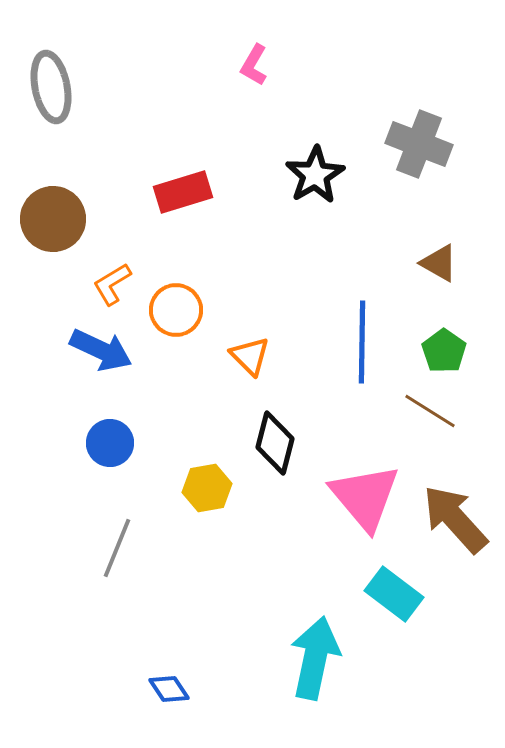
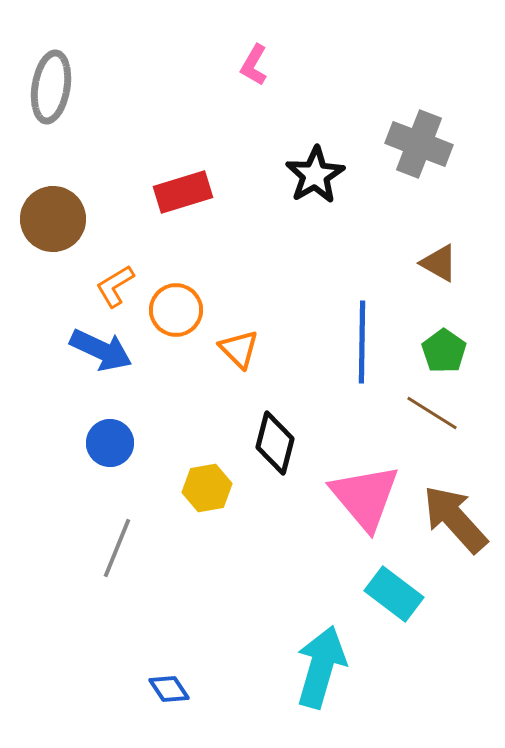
gray ellipse: rotated 20 degrees clockwise
orange L-shape: moved 3 px right, 2 px down
orange triangle: moved 11 px left, 7 px up
brown line: moved 2 px right, 2 px down
cyan arrow: moved 6 px right, 9 px down; rotated 4 degrees clockwise
